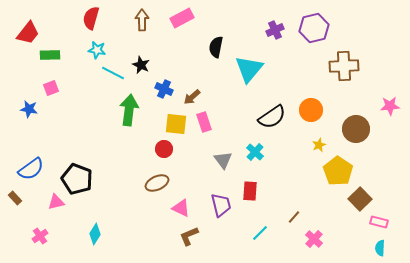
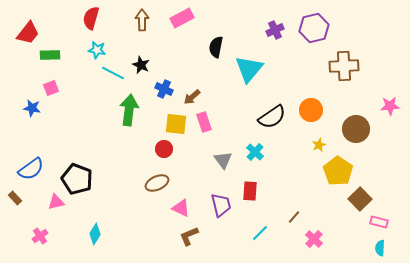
blue star at (29, 109): moved 3 px right, 1 px up
